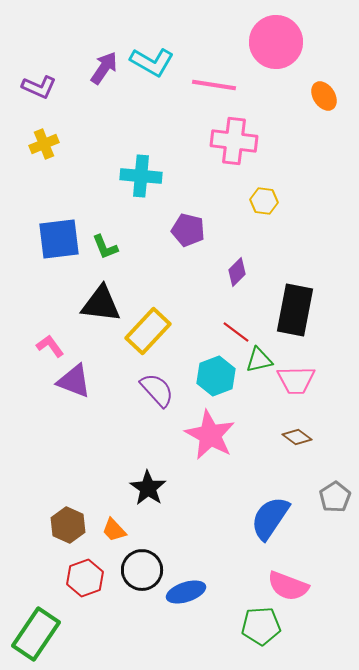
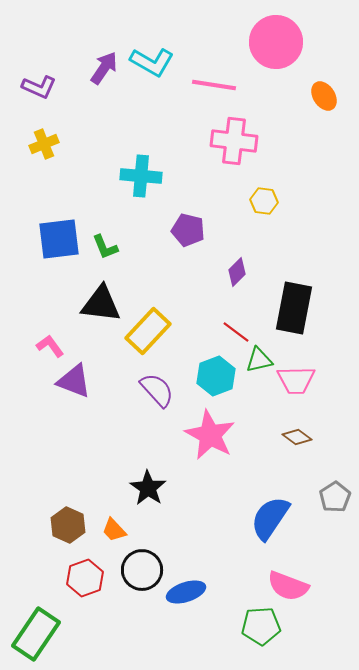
black rectangle: moved 1 px left, 2 px up
